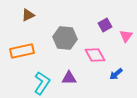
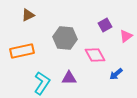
pink triangle: rotated 16 degrees clockwise
